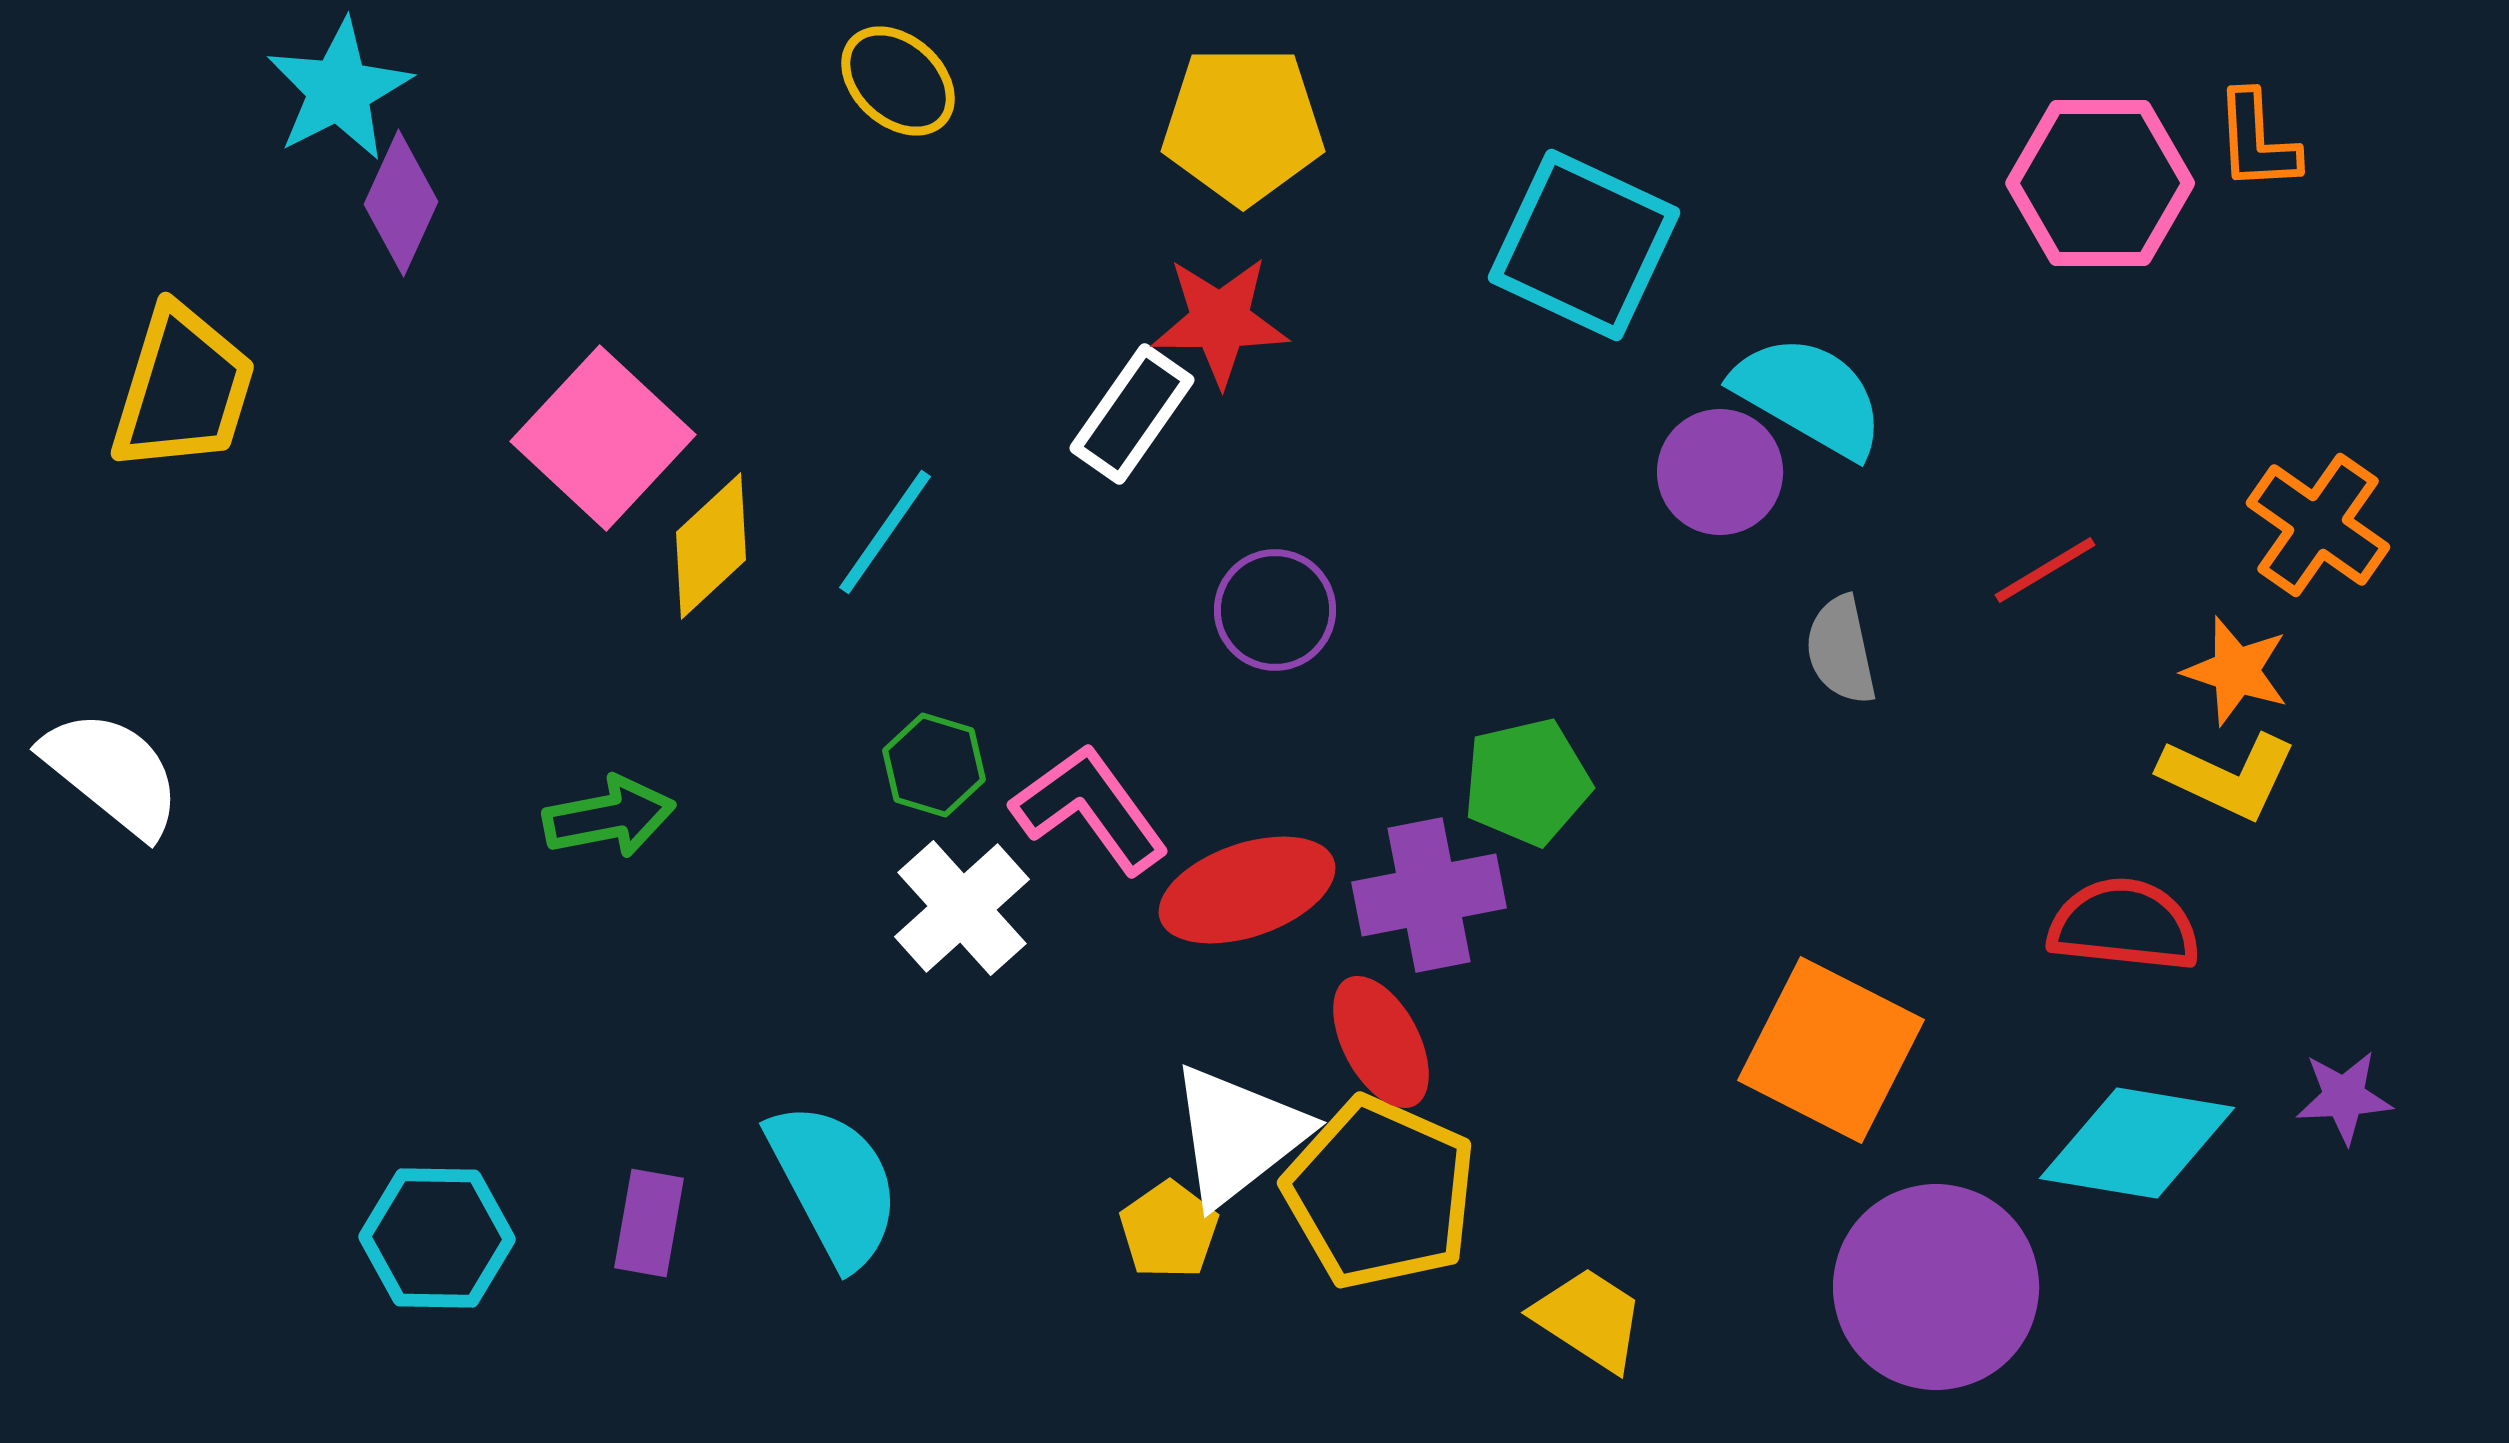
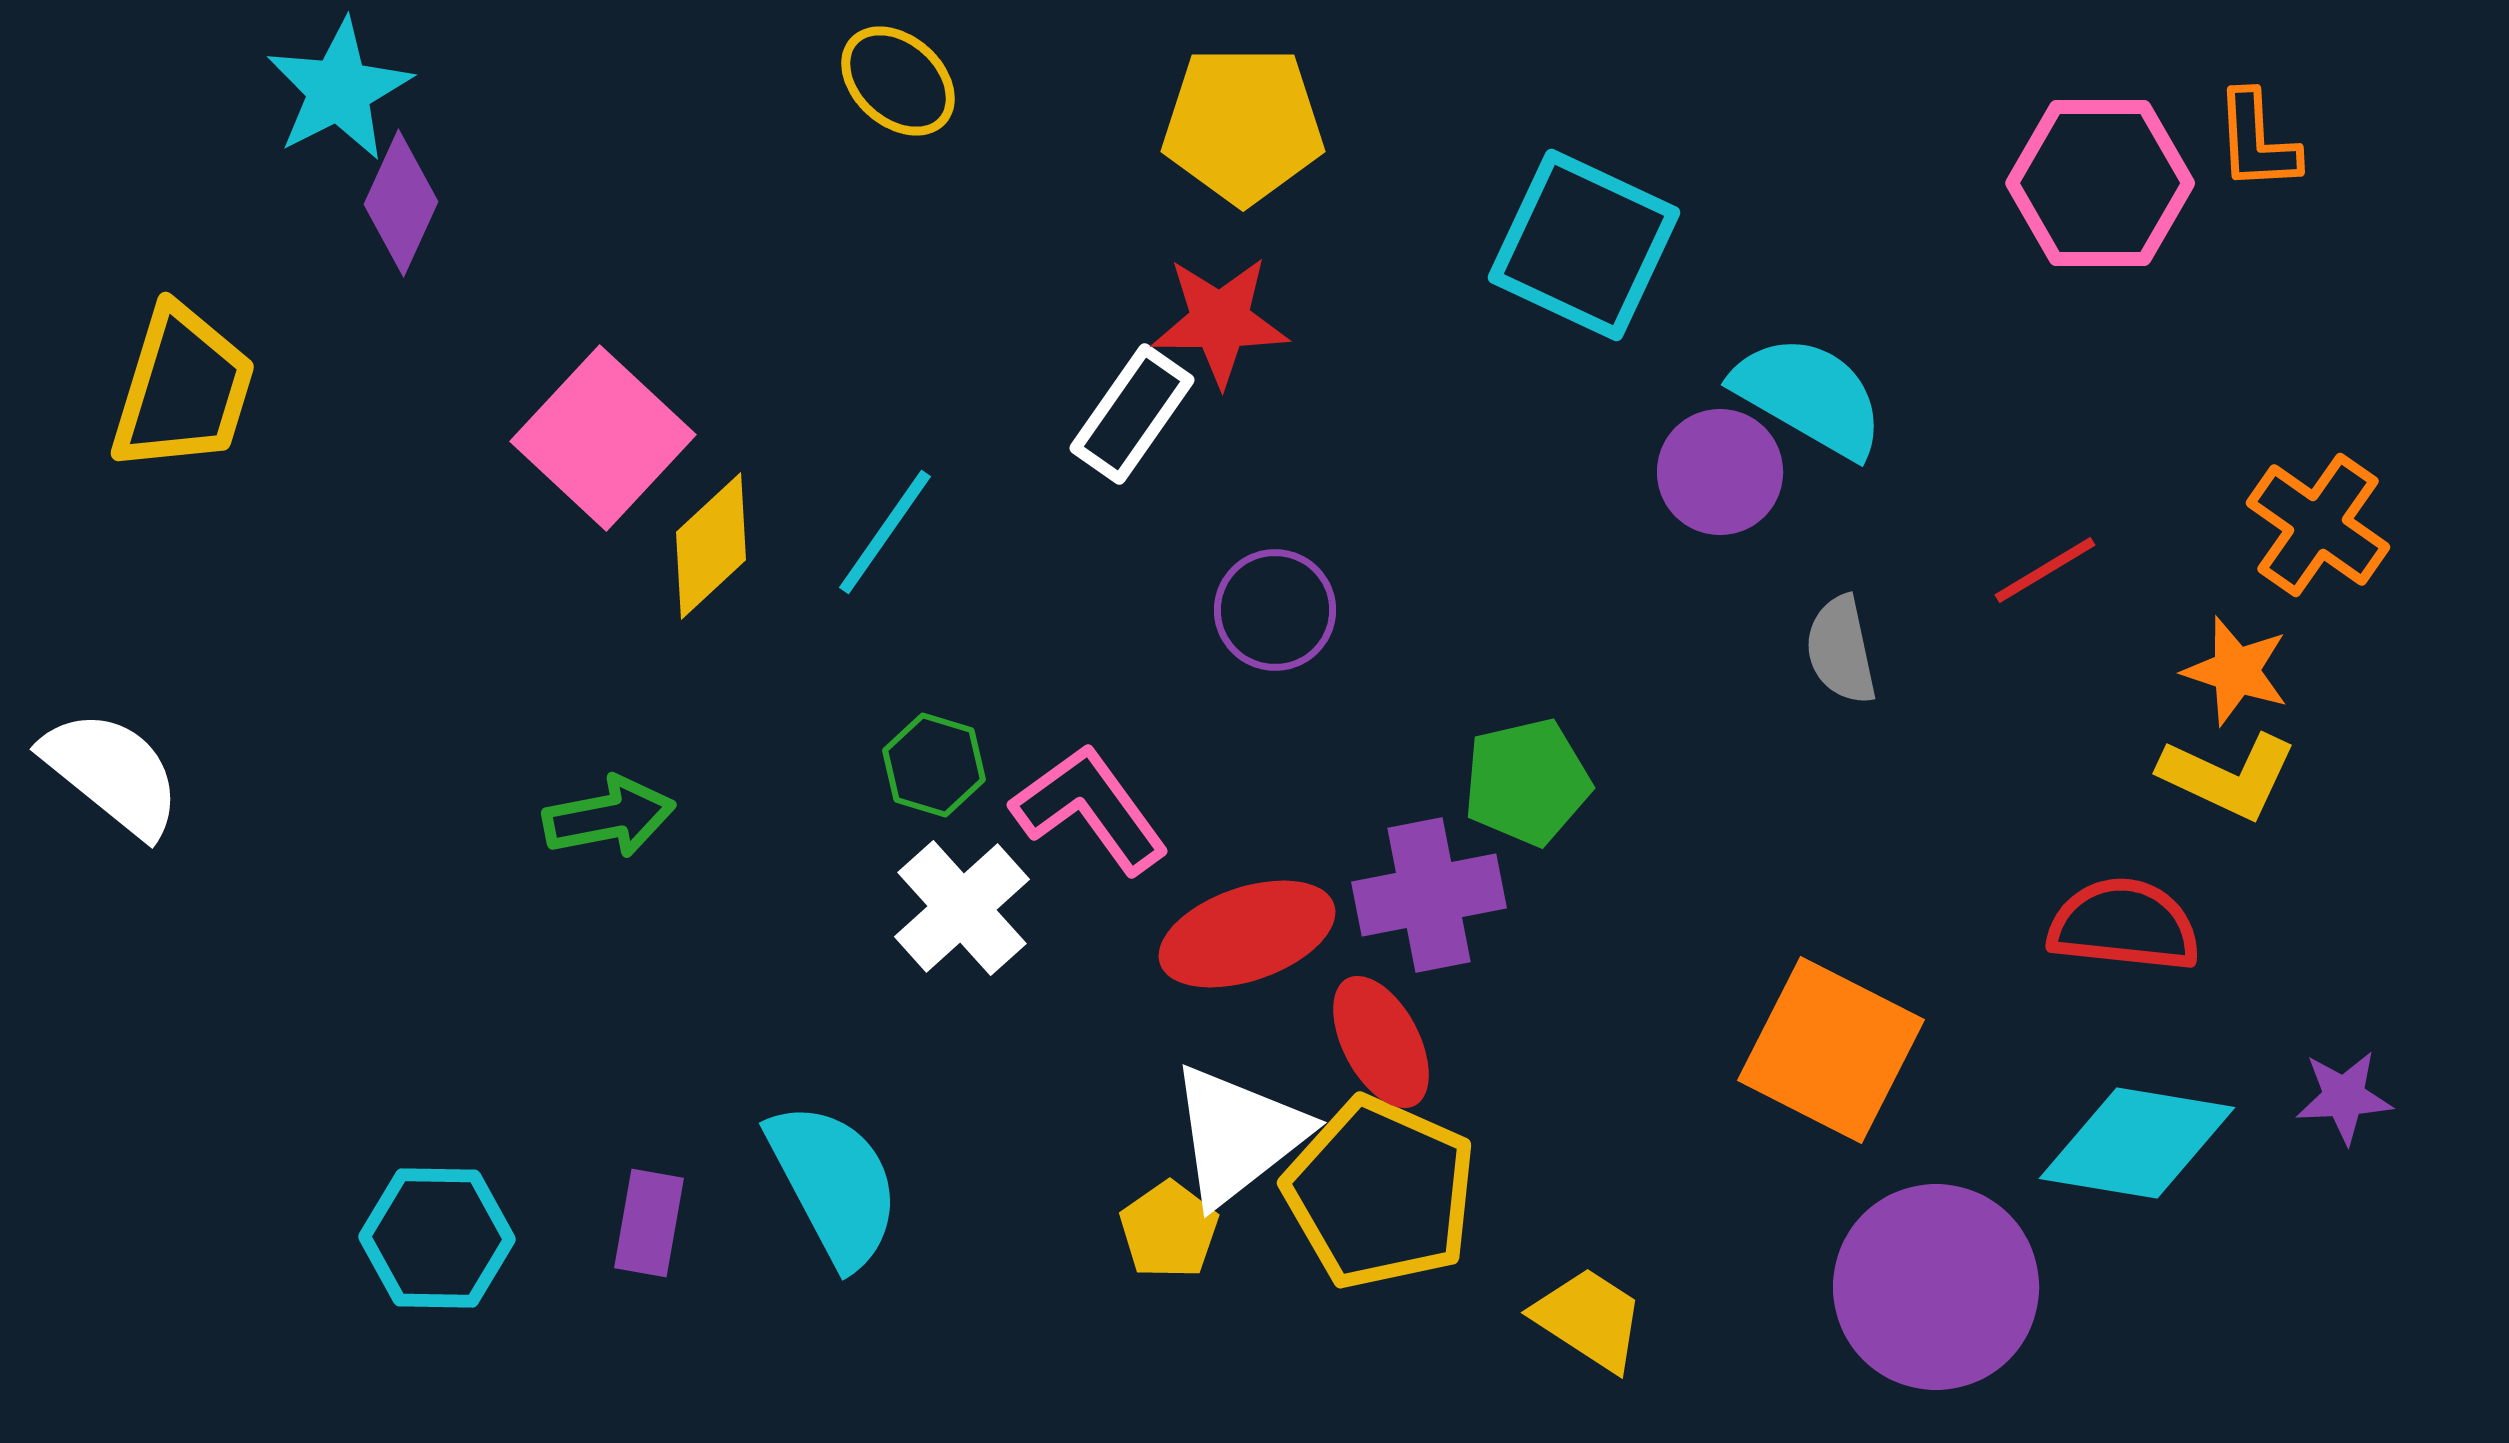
red ellipse at (1247, 890): moved 44 px down
